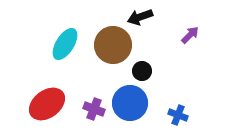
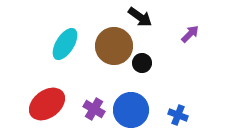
black arrow: rotated 125 degrees counterclockwise
purple arrow: moved 1 px up
brown circle: moved 1 px right, 1 px down
black circle: moved 8 px up
blue circle: moved 1 px right, 7 px down
purple cross: rotated 10 degrees clockwise
